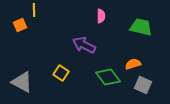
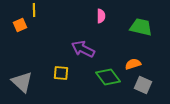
purple arrow: moved 1 px left, 4 px down
yellow square: rotated 28 degrees counterclockwise
gray triangle: rotated 15 degrees clockwise
